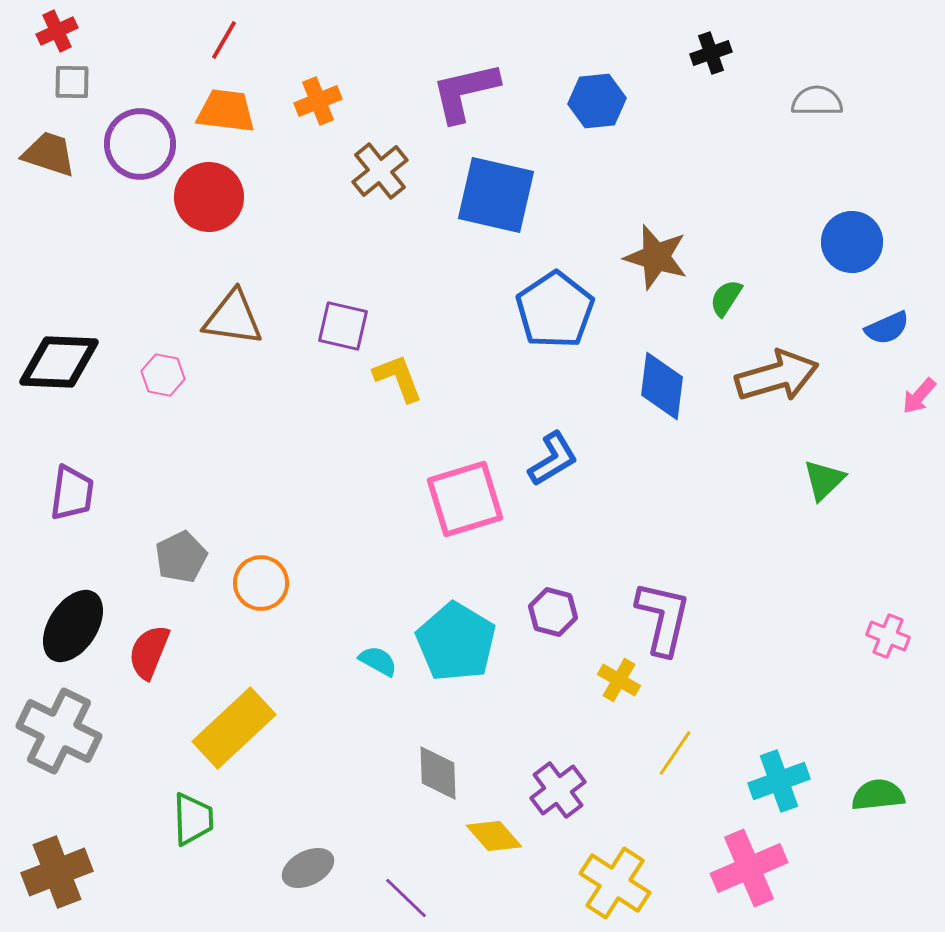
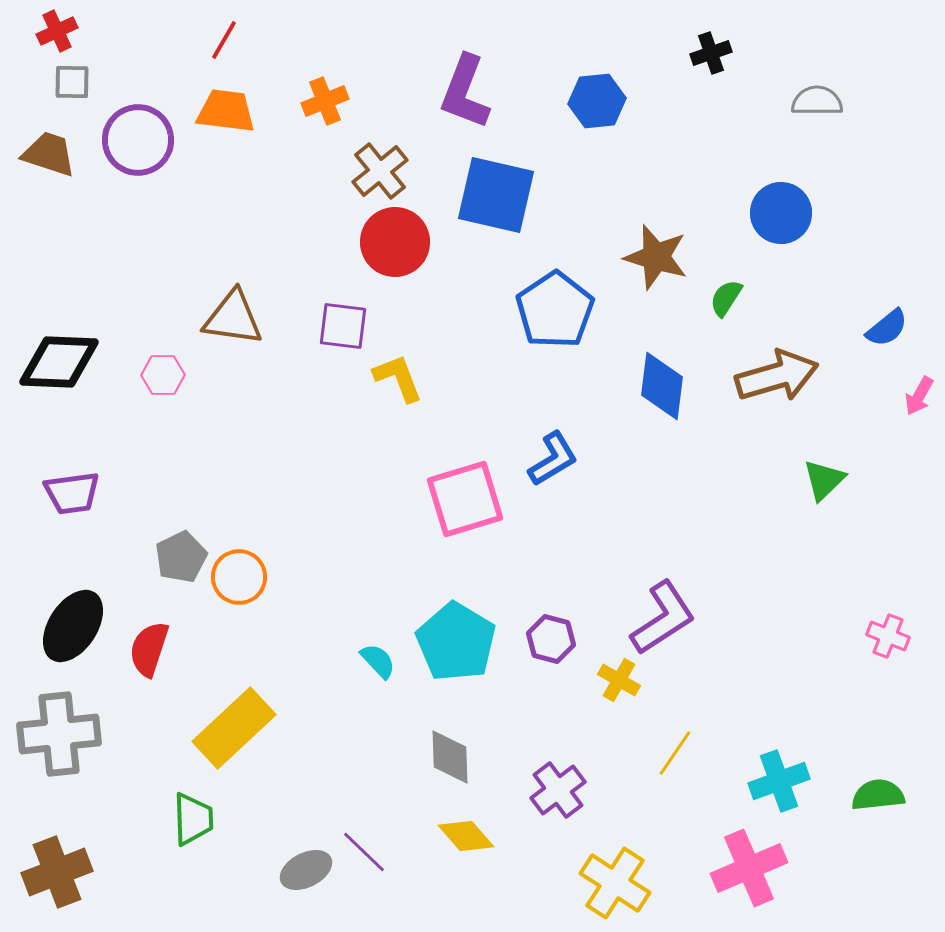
purple L-shape at (465, 92): rotated 56 degrees counterclockwise
orange cross at (318, 101): moved 7 px right
purple circle at (140, 144): moved 2 px left, 4 px up
red circle at (209, 197): moved 186 px right, 45 px down
blue circle at (852, 242): moved 71 px left, 29 px up
purple square at (343, 326): rotated 6 degrees counterclockwise
blue semicircle at (887, 328): rotated 15 degrees counterclockwise
pink hexagon at (163, 375): rotated 12 degrees counterclockwise
pink arrow at (919, 396): rotated 12 degrees counterclockwise
purple trapezoid at (72, 493): rotated 74 degrees clockwise
orange circle at (261, 583): moved 22 px left, 6 px up
purple hexagon at (553, 612): moved 2 px left, 27 px down
purple L-shape at (663, 618): rotated 44 degrees clockwise
red semicircle at (149, 652): moved 3 px up; rotated 4 degrees counterclockwise
cyan semicircle at (378, 661): rotated 18 degrees clockwise
gray cross at (59, 731): moved 3 px down; rotated 32 degrees counterclockwise
gray diamond at (438, 773): moved 12 px right, 16 px up
yellow diamond at (494, 836): moved 28 px left
gray ellipse at (308, 868): moved 2 px left, 2 px down
purple line at (406, 898): moved 42 px left, 46 px up
